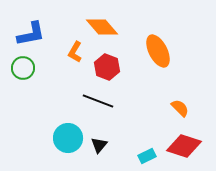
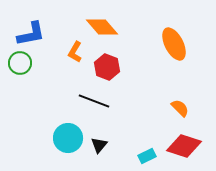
orange ellipse: moved 16 px right, 7 px up
green circle: moved 3 px left, 5 px up
black line: moved 4 px left
